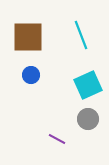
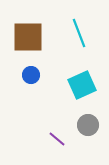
cyan line: moved 2 px left, 2 px up
cyan square: moved 6 px left
gray circle: moved 6 px down
purple line: rotated 12 degrees clockwise
